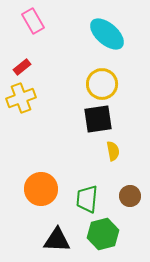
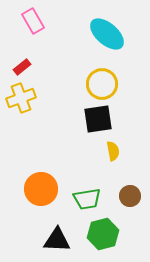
green trapezoid: rotated 104 degrees counterclockwise
